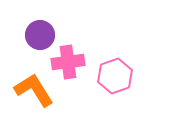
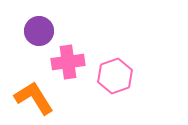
purple circle: moved 1 px left, 4 px up
orange L-shape: moved 8 px down
